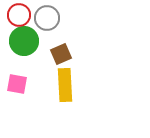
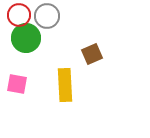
gray circle: moved 2 px up
green circle: moved 2 px right, 3 px up
brown square: moved 31 px right
